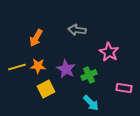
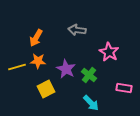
orange star: moved 5 px up
green cross: rotated 28 degrees counterclockwise
